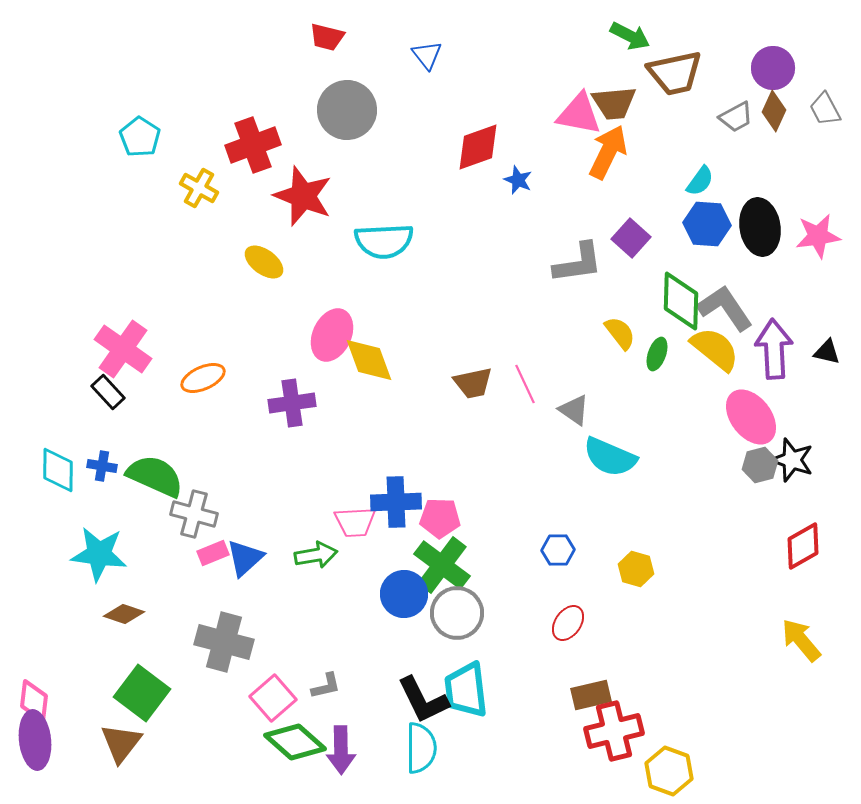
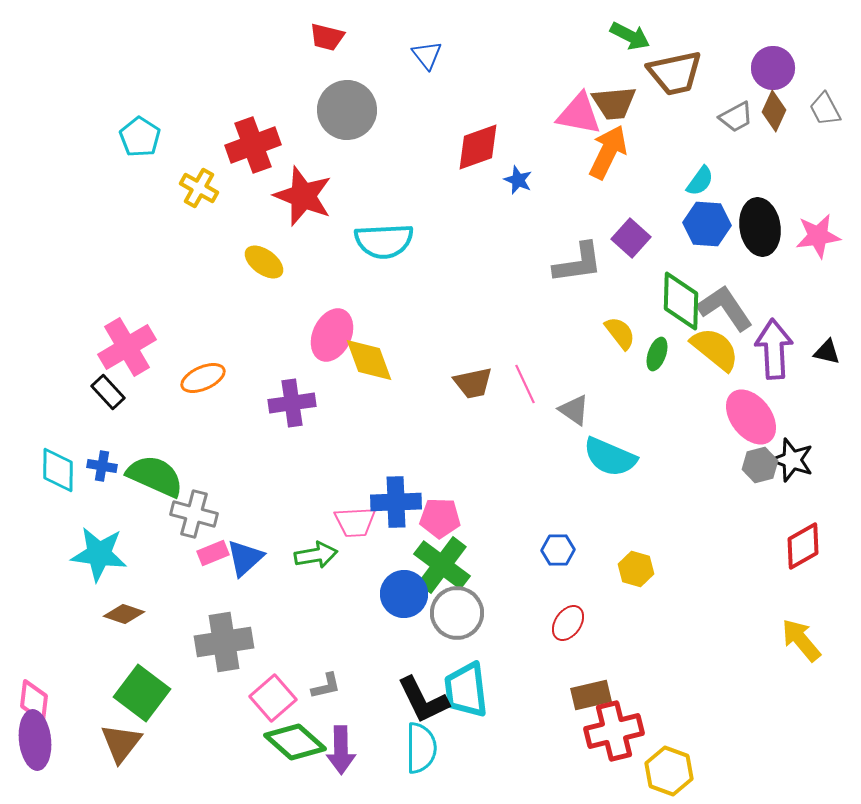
pink cross at (123, 349): moved 4 px right, 2 px up; rotated 24 degrees clockwise
gray cross at (224, 642): rotated 24 degrees counterclockwise
